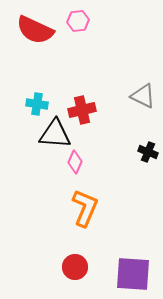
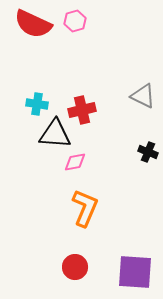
pink hexagon: moved 3 px left; rotated 10 degrees counterclockwise
red semicircle: moved 2 px left, 6 px up
pink diamond: rotated 55 degrees clockwise
purple square: moved 2 px right, 2 px up
